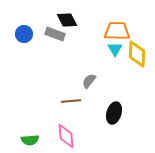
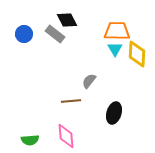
gray rectangle: rotated 18 degrees clockwise
